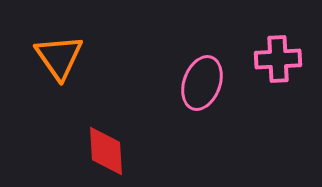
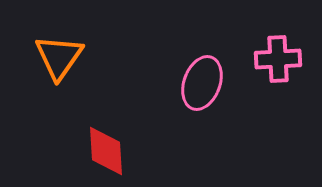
orange triangle: rotated 10 degrees clockwise
